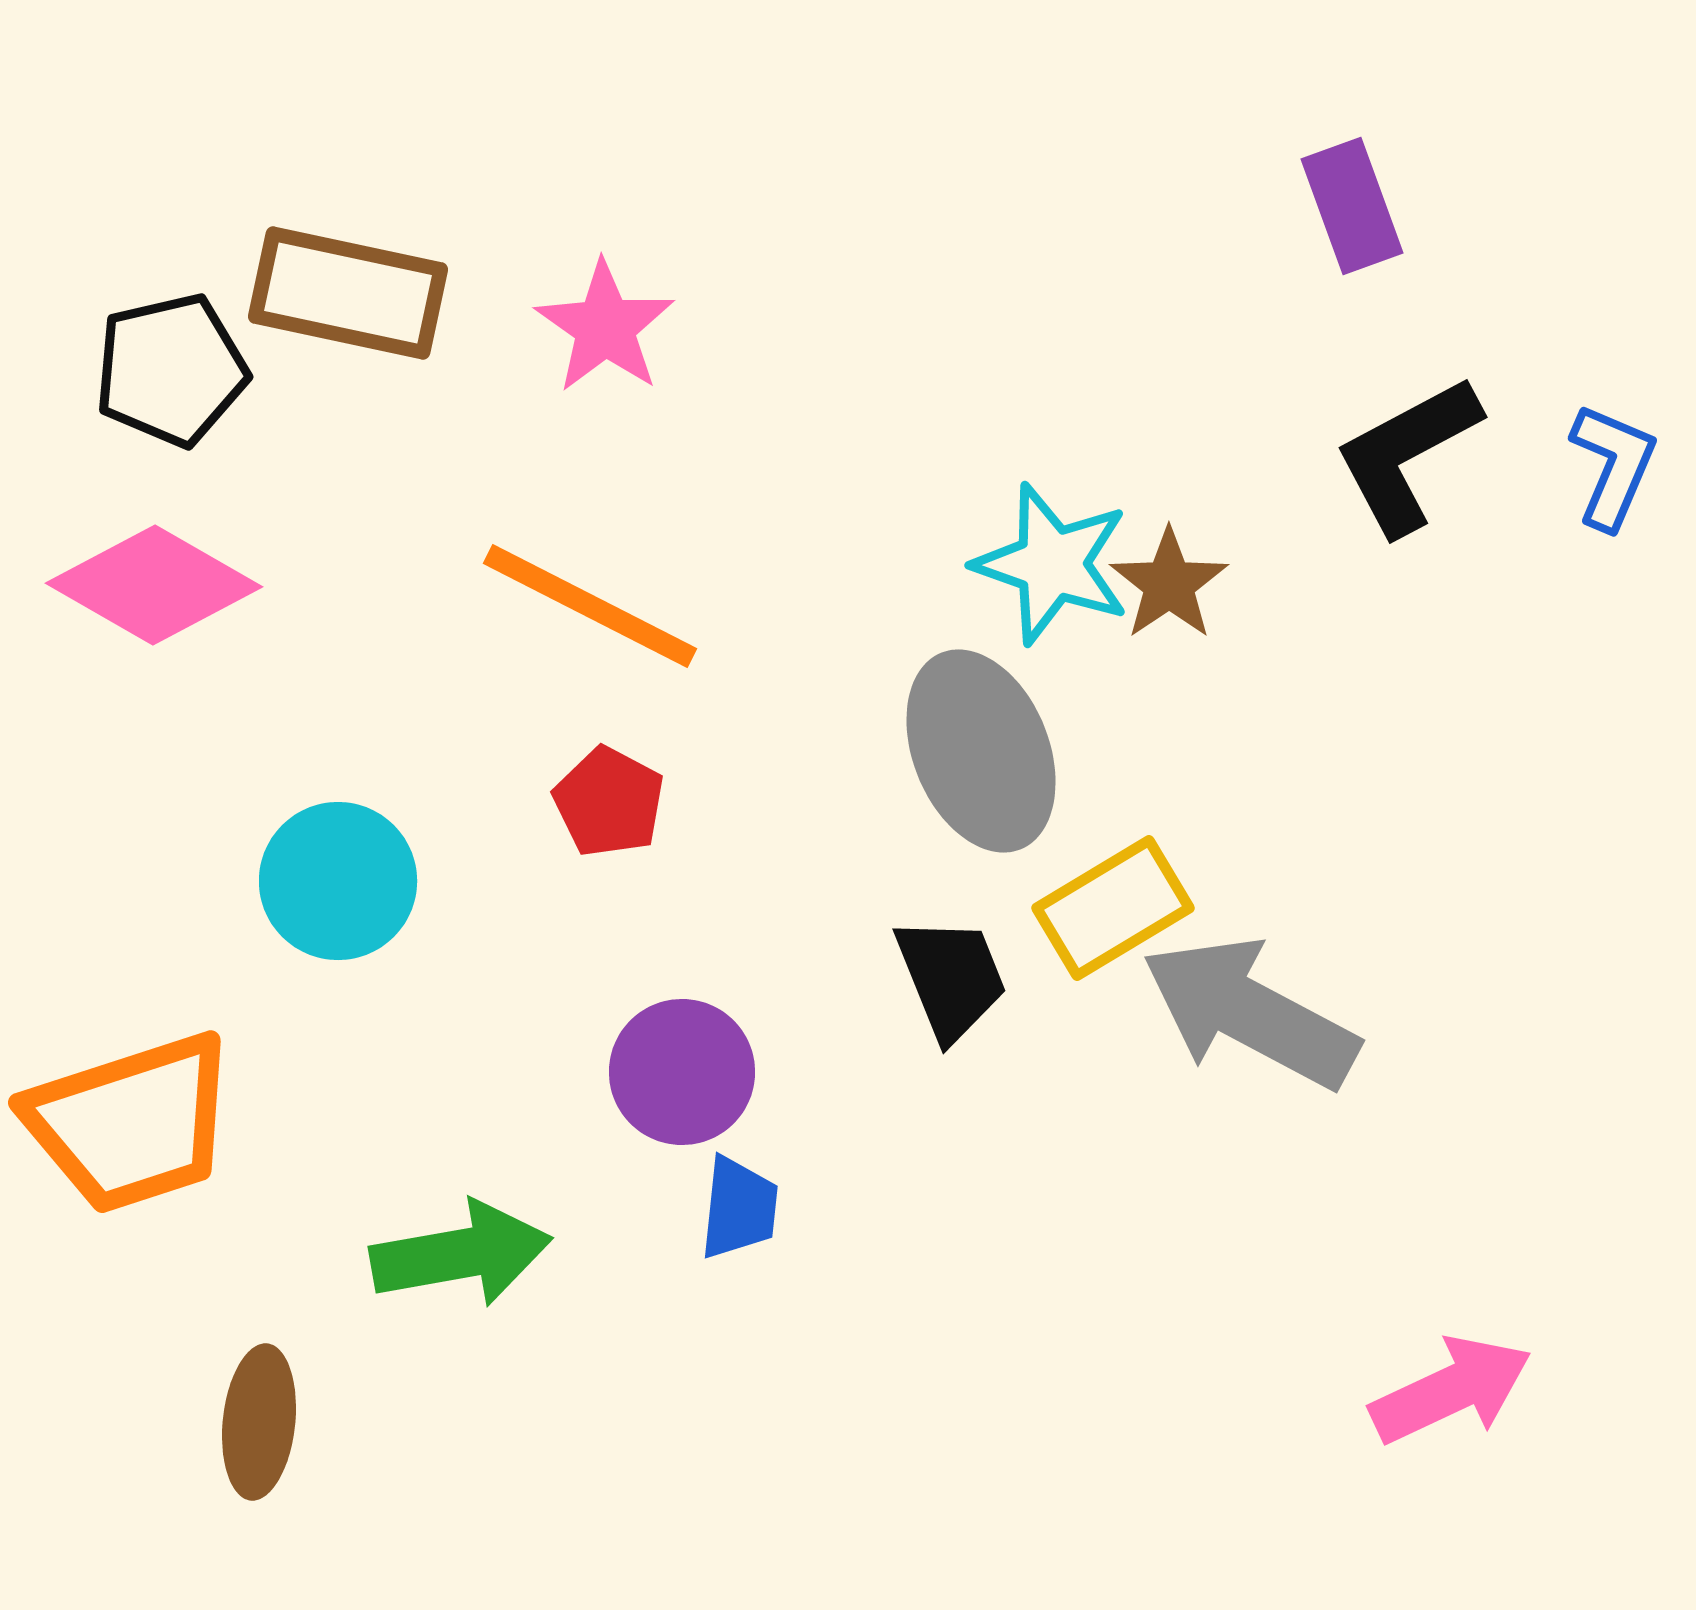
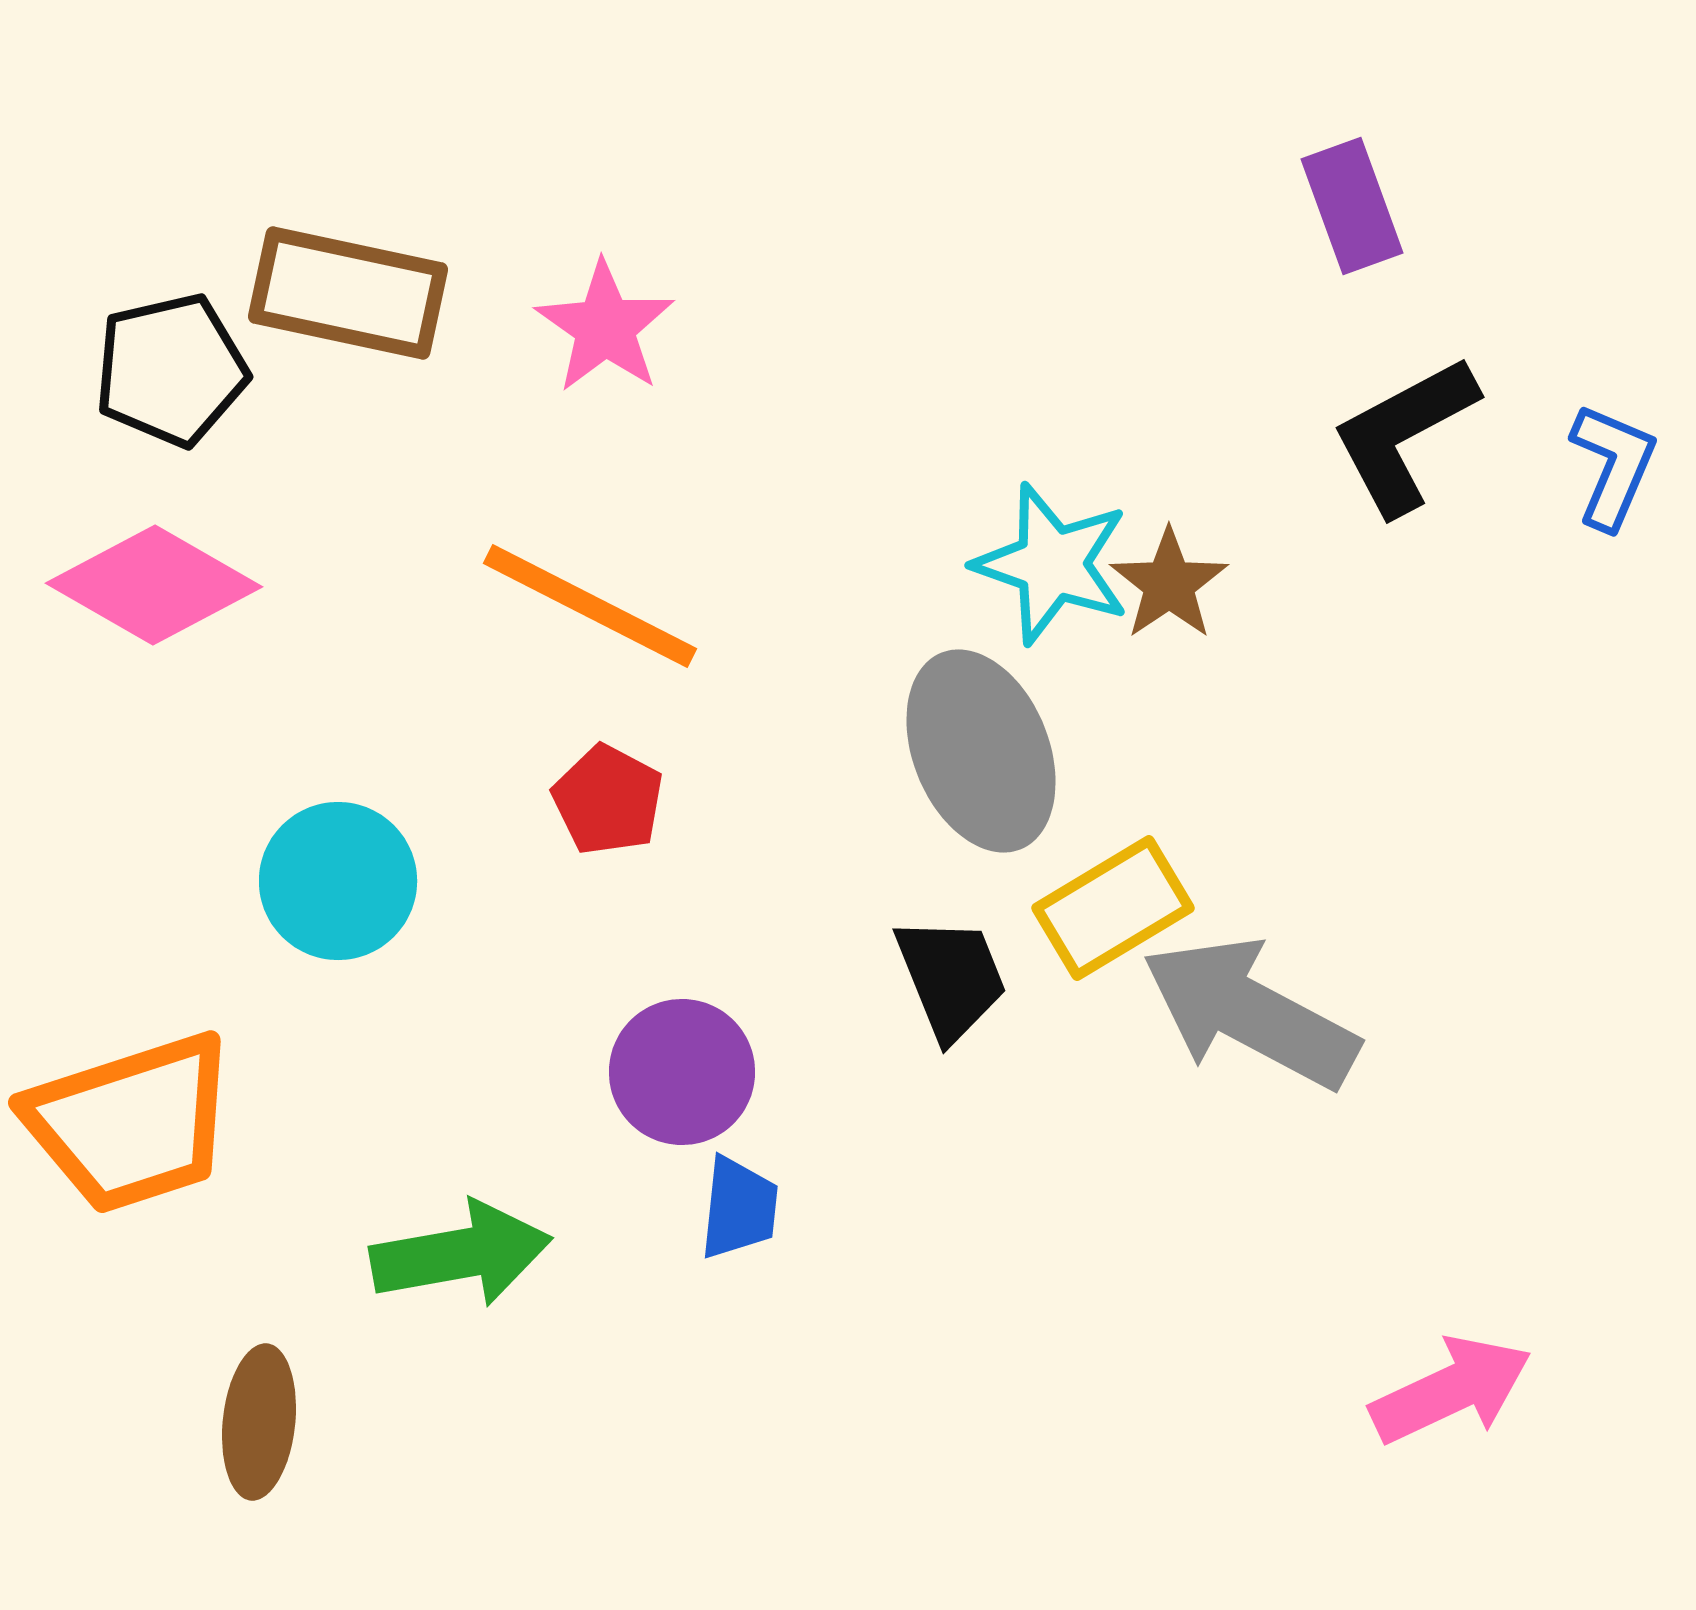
black L-shape: moved 3 px left, 20 px up
red pentagon: moved 1 px left, 2 px up
